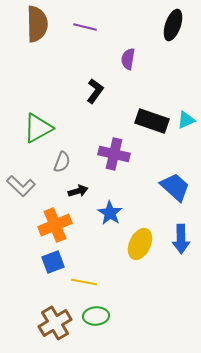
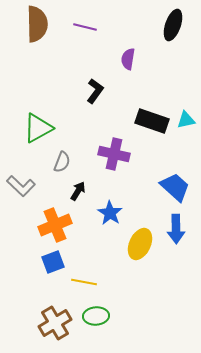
cyan triangle: rotated 12 degrees clockwise
black arrow: rotated 42 degrees counterclockwise
blue arrow: moved 5 px left, 10 px up
